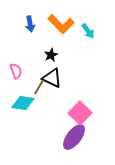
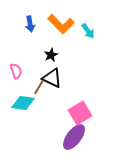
pink square: rotated 15 degrees clockwise
